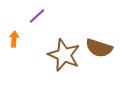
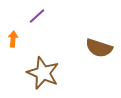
orange arrow: moved 1 px left
brown star: moved 21 px left, 18 px down
